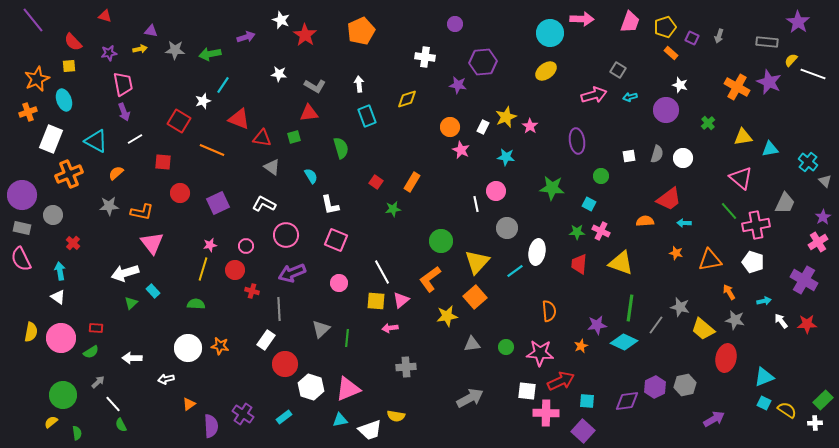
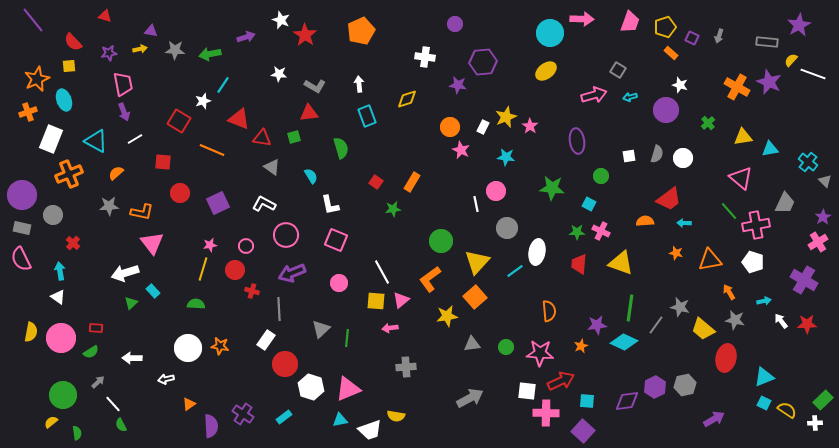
purple star at (798, 22): moved 1 px right, 3 px down; rotated 10 degrees clockwise
